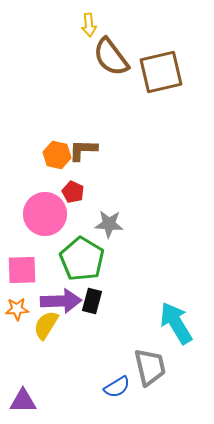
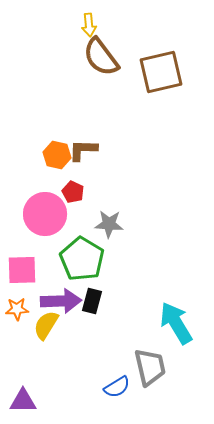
brown semicircle: moved 10 px left
